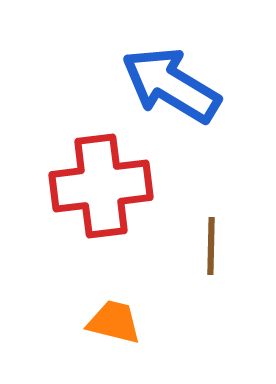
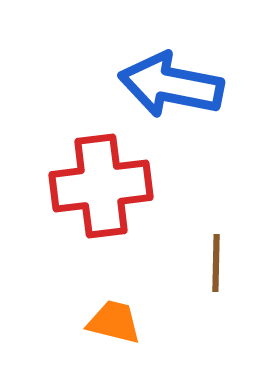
blue arrow: rotated 20 degrees counterclockwise
brown line: moved 5 px right, 17 px down
